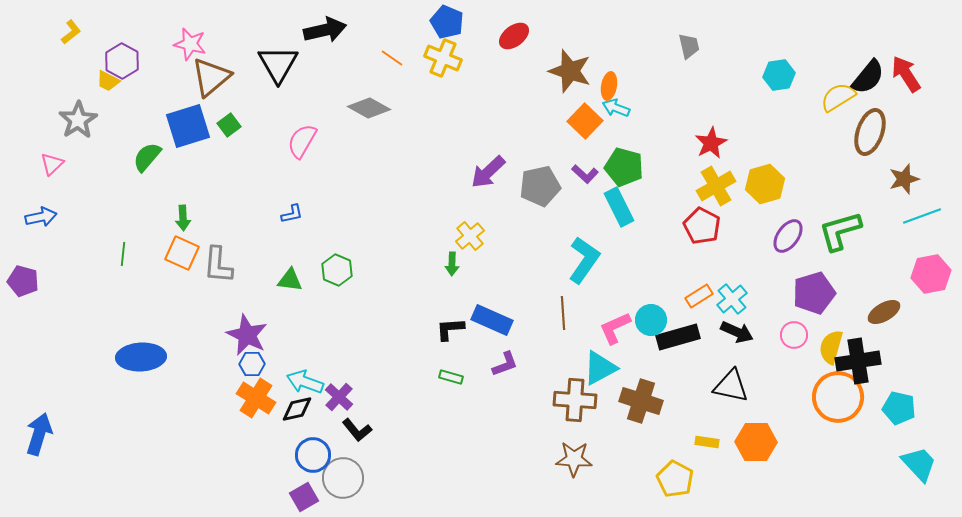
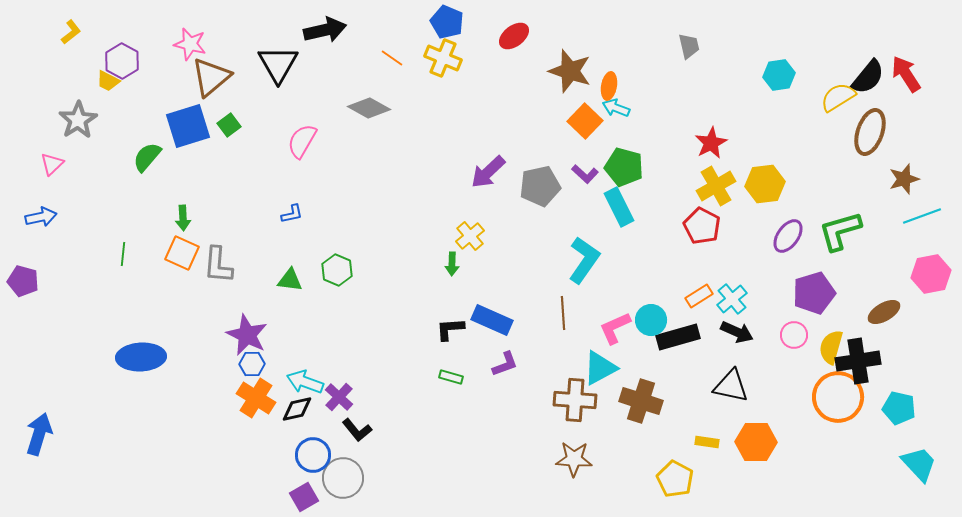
yellow hexagon at (765, 184): rotated 9 degrees clockwise
